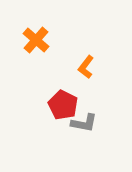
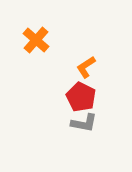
orange L-shape: rotated 20 degrees clockwise
red pentagon: moved 18 px right, 8 px up
